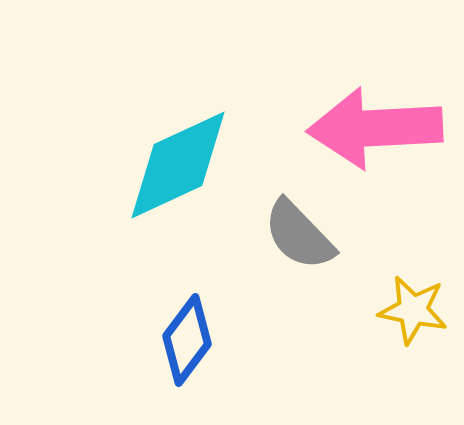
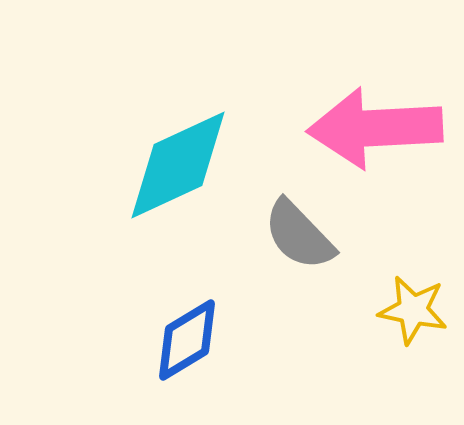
blue diamond: rotated 22 degrees clockwise
